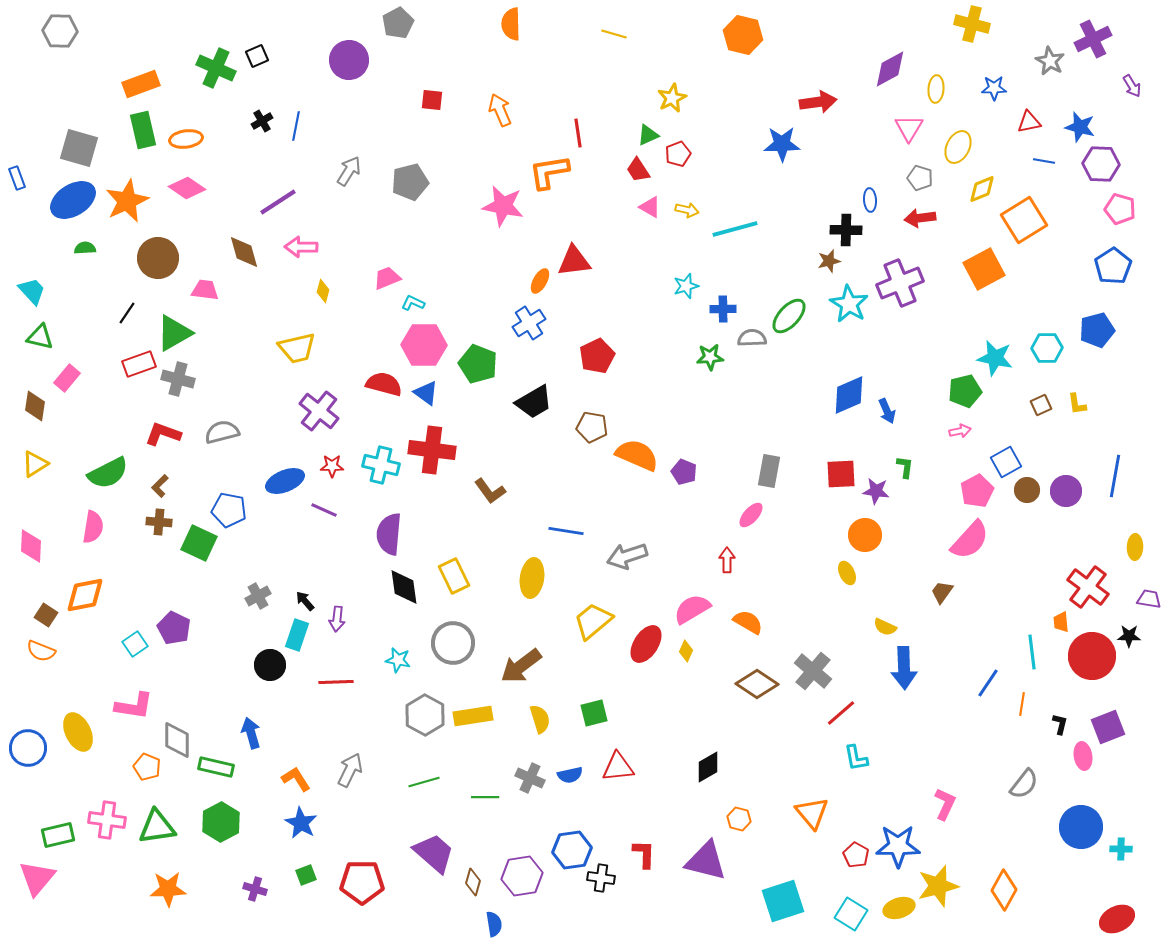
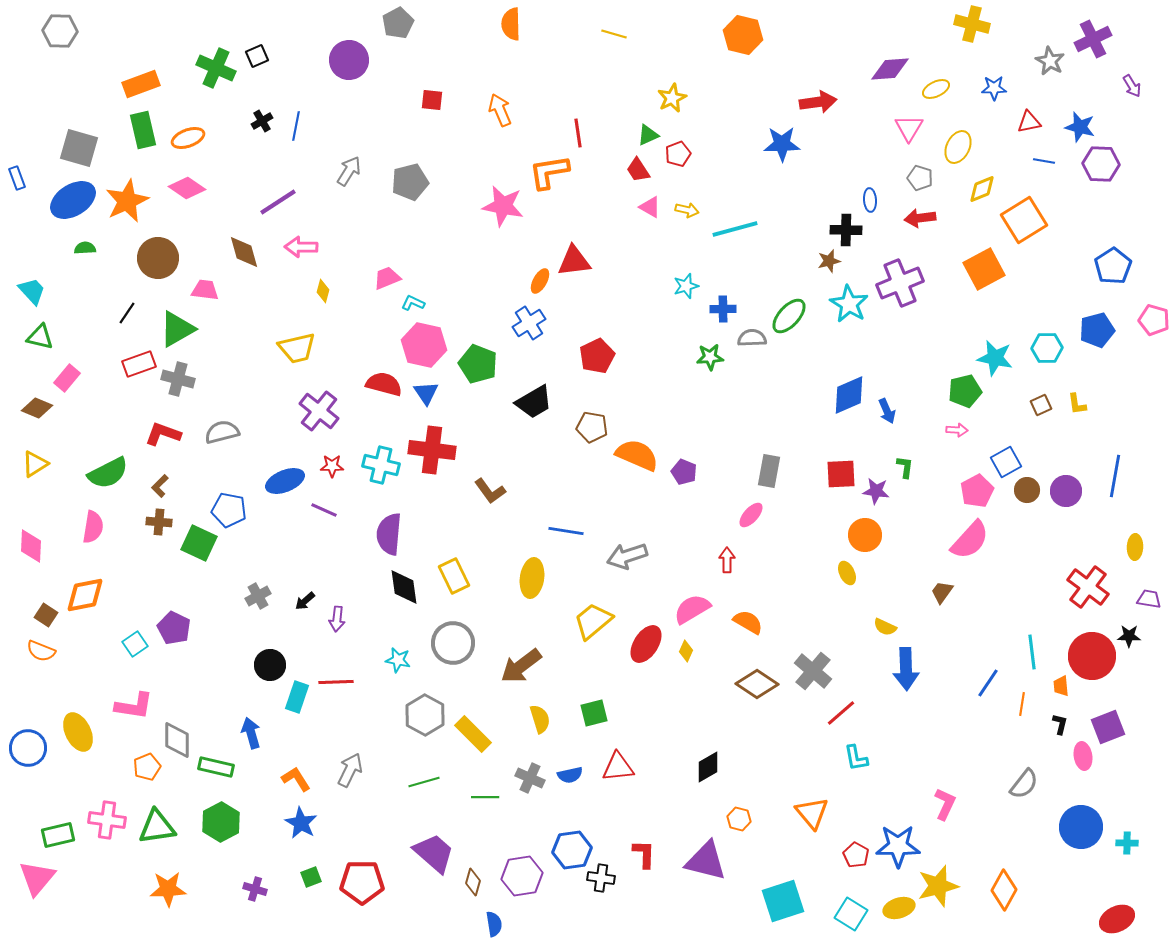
purple diamond at (890, 69): rotated 24 degrees clockwise
yellow ellipse at (936, 89): rotated 60 degrees clockwise
orange ellipse at (186, 139): moved 2 px right, 1 px up; rotated 12 degrees counterclockwise
pink pentagon at (1120, 209): moved 34 px right, 111 px down
green triangle at (174, 333): moved 3 px right, 4 px up
pink hexagon at (424, 345): rotated 12 degrees clockwise
blue triangle at (426, 393): rotated 20 degrees clockwise
brown diamond at (35, 406): moved 2 px right, 2 px down; rotated 76 degrees counterclockwise
pink arrow at (960, 431): moved 3 px left, 1 px up; rotated 15 degrees clockwise
black arrow at (305, 601): rotated 90 degrees counterclockwise
orange trapezoid at (1061, 622): moved 64 px down
cyan rectangle at (297, 635): moved 62 px down
blue arrow at (904, 668): moved 2 px right, 1 px down
yellow rectangle at (473, 716): moved 18 px down; rotated 54 degrees clockwise
orange pentagon at (147, 767): rotated 28 degrees clockwise
cyan cross at (1121, 849): moved 6 px right, 6 px up
green square at (306, 875): moved 5 px right, 2 px down
